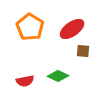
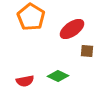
orange pentagon: moved 1 px right, 10 px up
brown square: moved 4 px right
